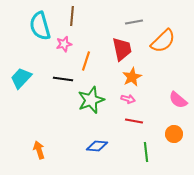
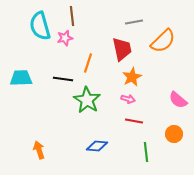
brown line: rotated 12 degrees counterclockwise
pink star: moved 1 px right, 6 px up
orange line: moved 2 px right, 2 px down
cyan trapezoid: rotated 45 degrees clockwise
green star: moved 4 px left; rotated 20 degrees counterclockwise
